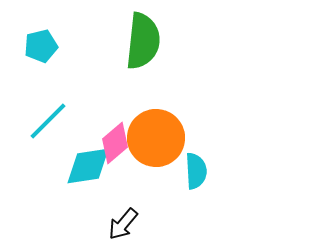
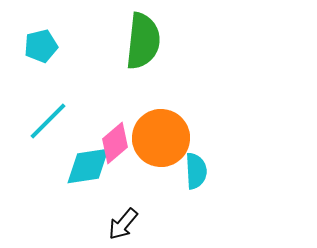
orange circle: moved 5 px right
